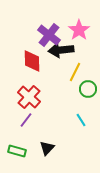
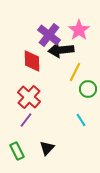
green rectangle: rotated 48 degrees clockwise
